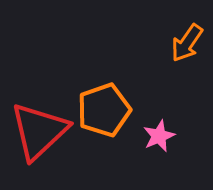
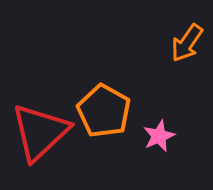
orange pentagon: moved 1 px down; rotated 24 degrees counterclockwise
red triangle: moved 1 px right, 1 px down
